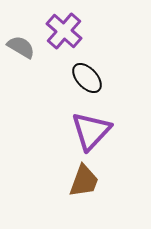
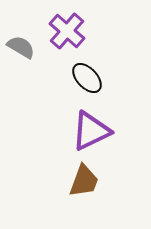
purple cross: moved 3 px right
purple triangle: rotated 21 degrees clockwise
